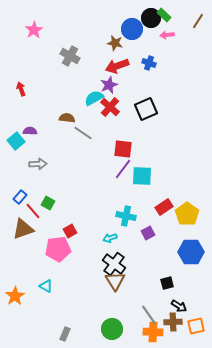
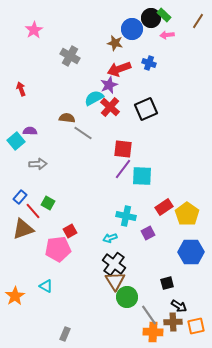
red arrow at (117, 66): moved 2 px right, 3 px down
green circle at (112, 329): moved 15 px right, 32 px up
